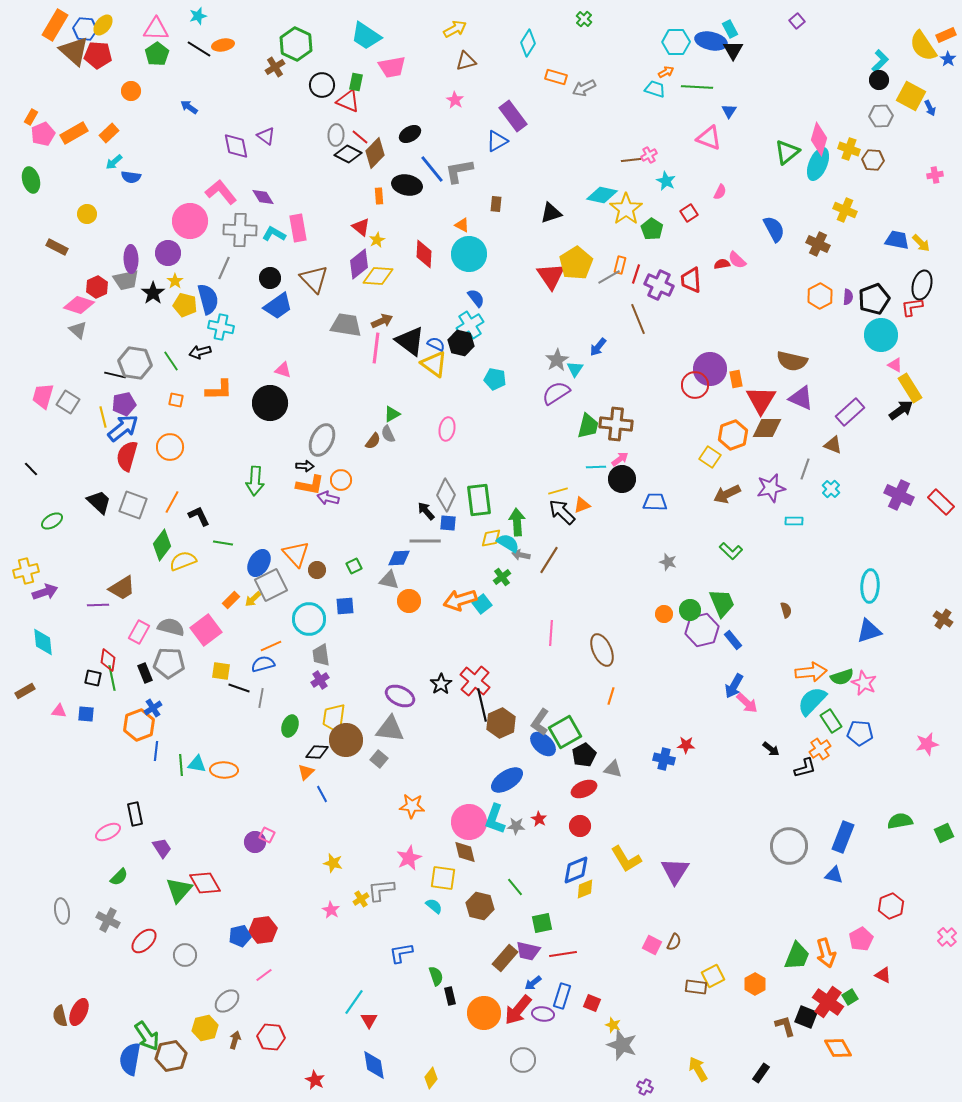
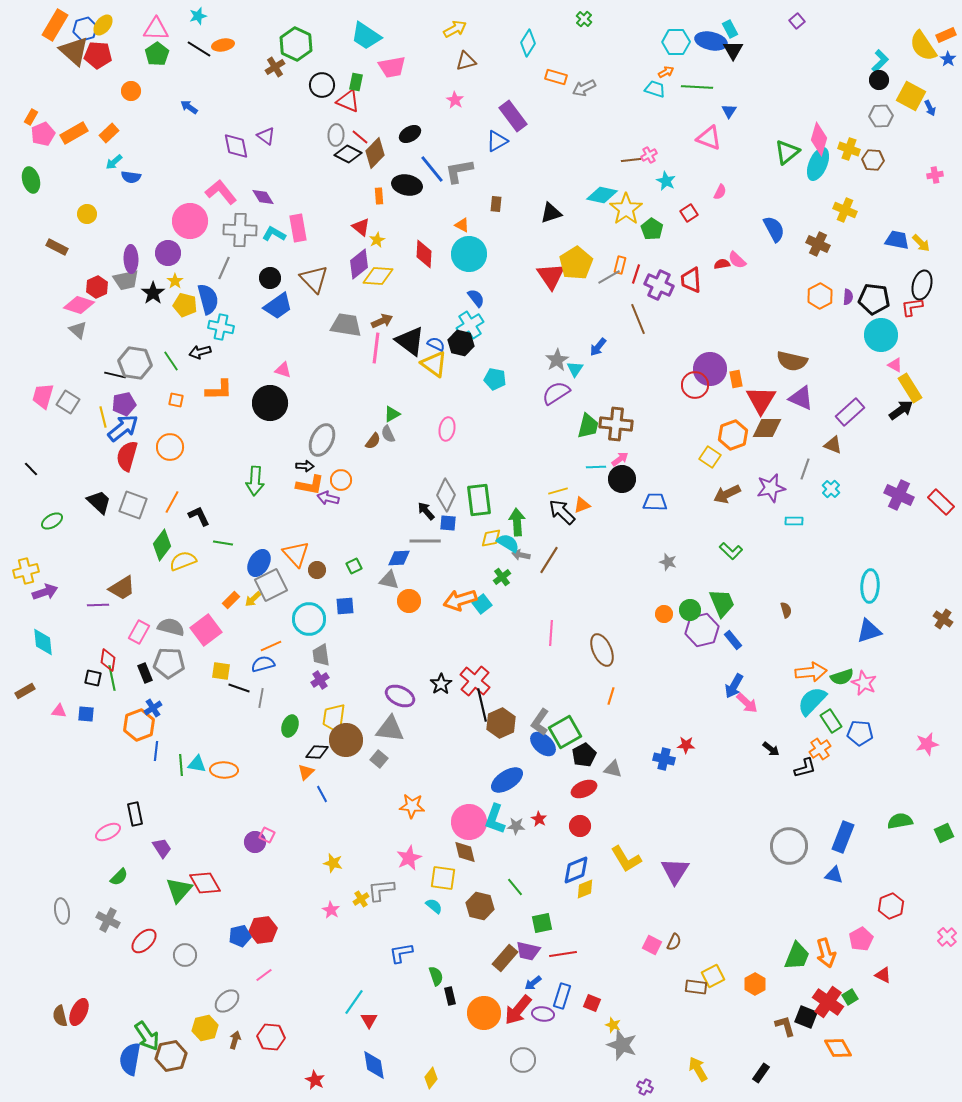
blue hexagon at (85, 29): rotated 20 degrees counterclockwise
black pentagon at (874, 299): rotated 28 degrees clockwise
